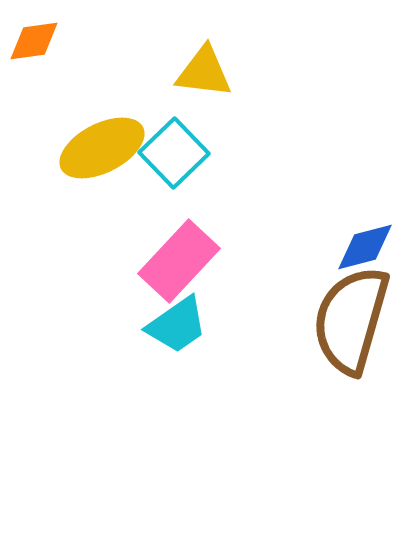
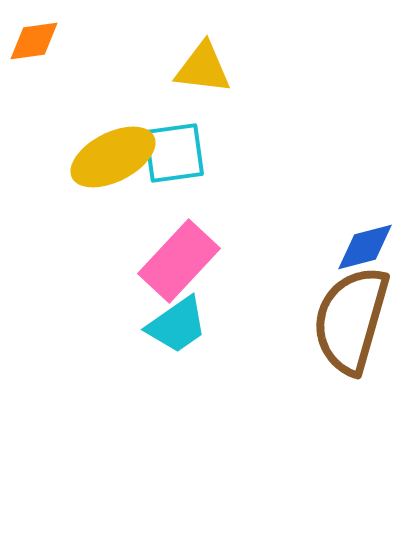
yellow triangle: moved 1 px left, 4 px up
yellow ellipse: moved 11 px right, 9 px down
cyan square: rotated 36 degrees clockwise
